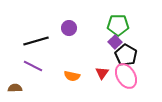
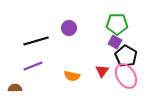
green pentagon: moved 1 px left, 1 px up
purple square: rotated 16 degrees counterclockwise
black pentagon: moved 1 px down
purple line: rotated 48 degrees counterclockwise
red triangle: moved 2 px up
